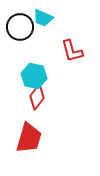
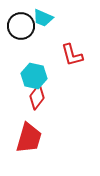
black circle: moved 1 px right, 1 px up
red L-shape: moved 4 px down
